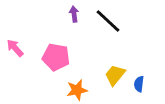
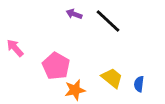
purple arrow: rotated 63 degrees counterclockwise
pink pentagon: moved 9 px down; rotated 20 degrees clockwise
yellow trapezoid: moved 3 px left, 3 px down; rotated 90 degrees clockwise
orange star: moved 2 px left
